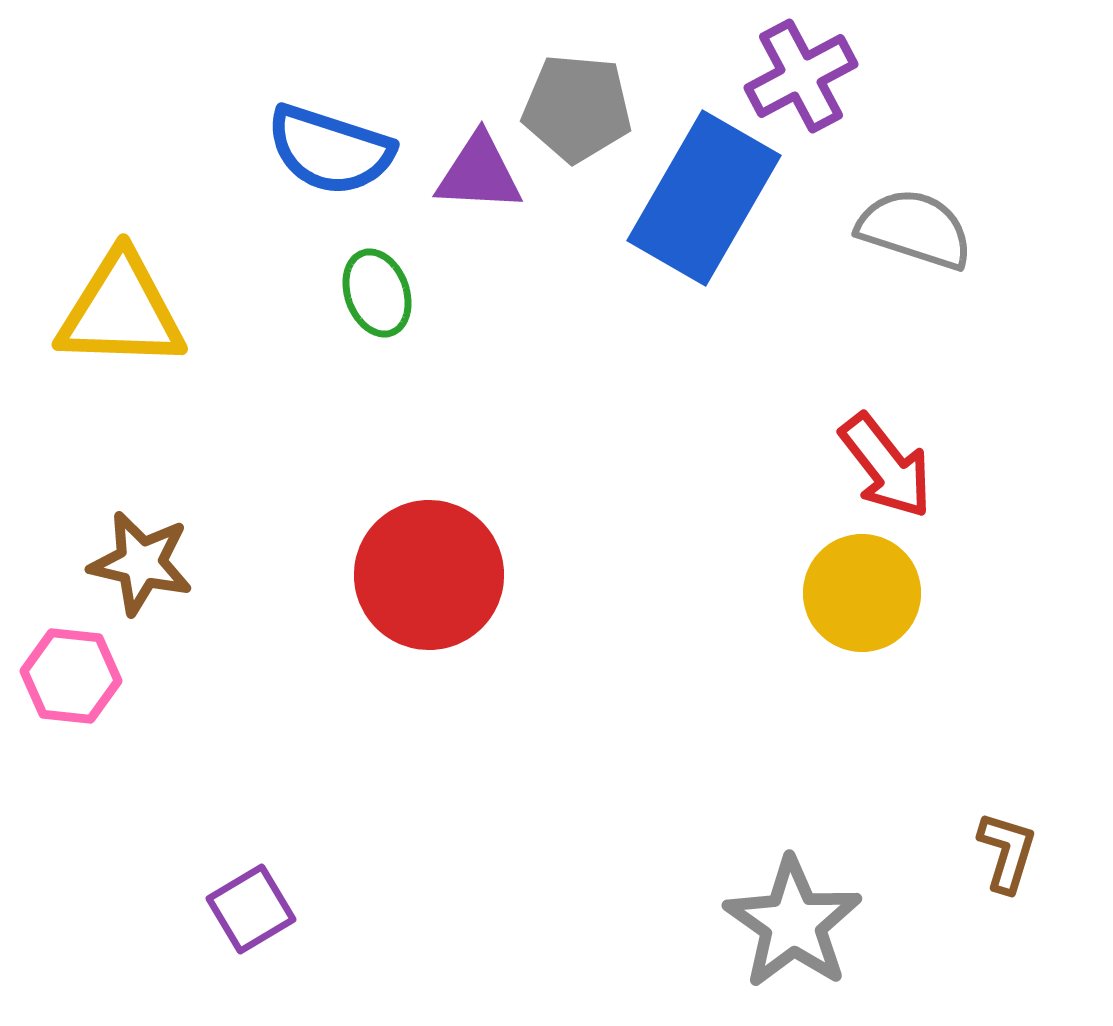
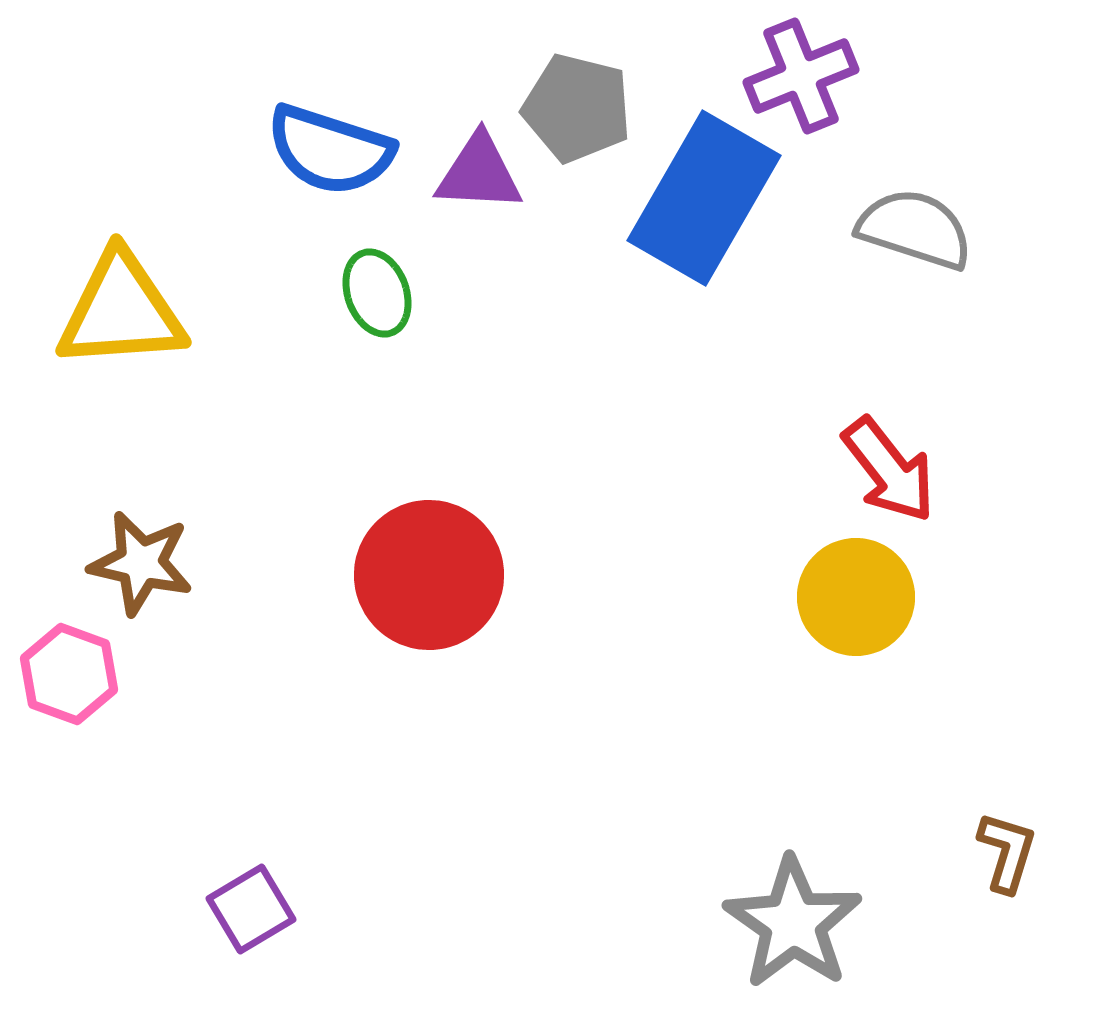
purple cross: rotated 6 degrees clockwise
gray pentagon: rotated 9 degrees clockwise
yellow triangle: rotated 6 degrees counterclockwise
red arrow: moved 3 px right, 4 px down
yellow circle: moved 6 px left, 4 px down
pink hexagon: moved 2 px left, 2 px up; rotated 14 degrees clockwise
